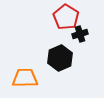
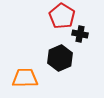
red pentagon: moved 4 px left, 1 px up
black cross: rotated 28 degrees clockwise
